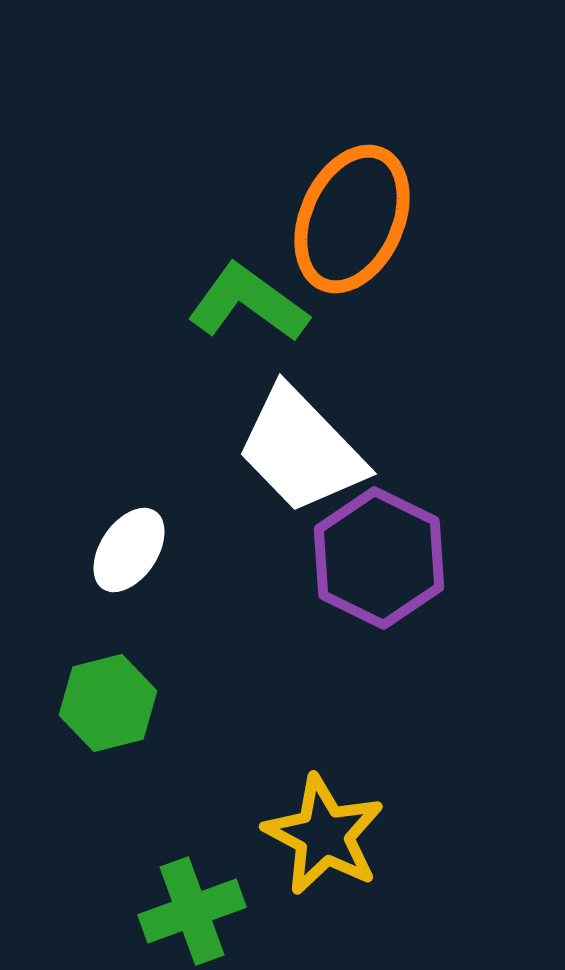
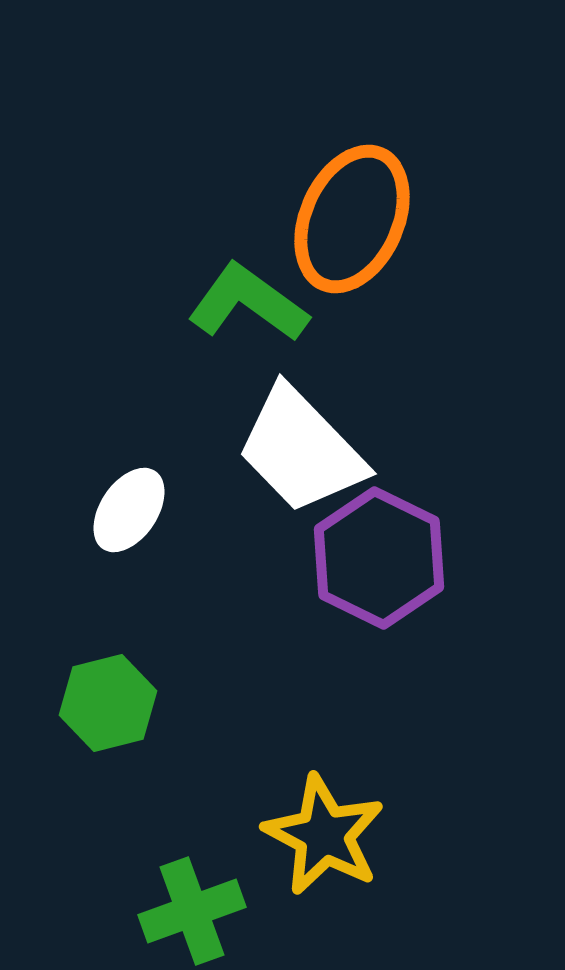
white ellipse: moved 40 px up
